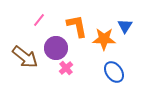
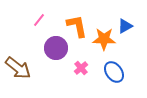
blue triangle: rotated 28 degrees clockwise
brown arrow: moved 7 px left, 11 px down
pink cross: moved 15 px right
